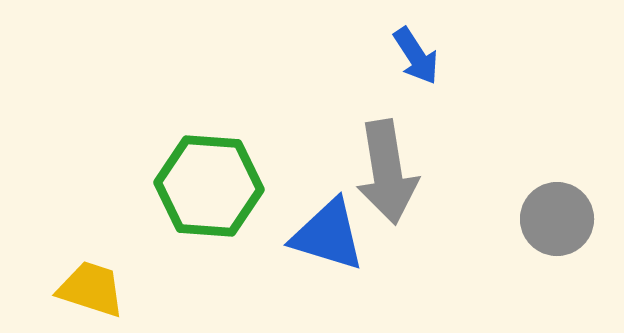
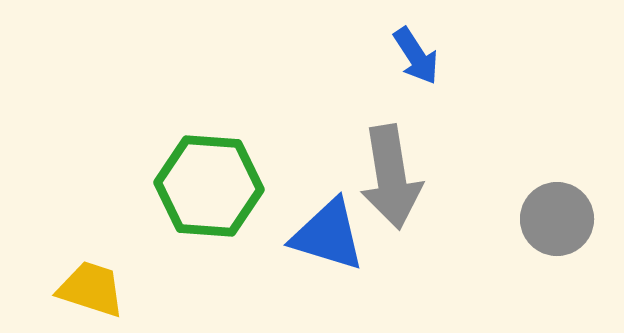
gray arrow: moved 4 px right, 5 px down
